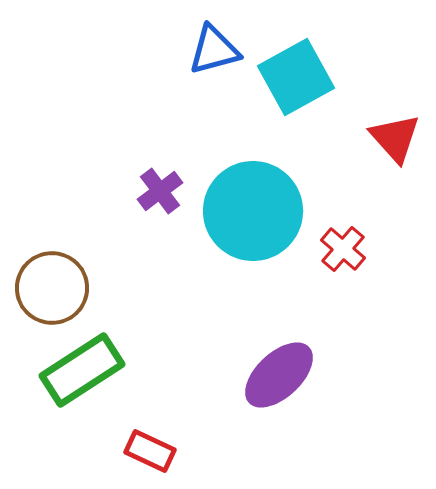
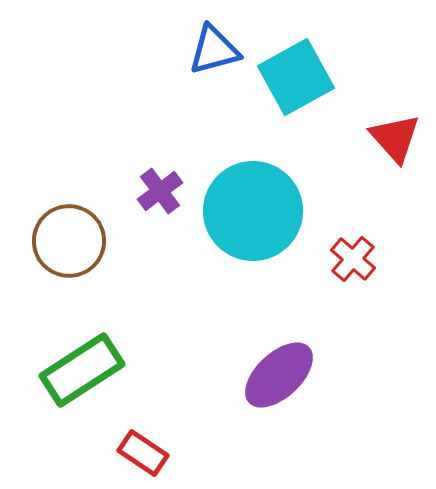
red cross: moved 10 px right, 10 px down
brown circle: moved 17 px right, 47 px up
red rectangle: moved 7 px left, 2 px down; rotated 9 degrees clockwise
